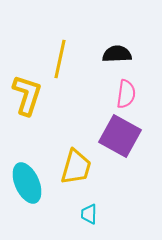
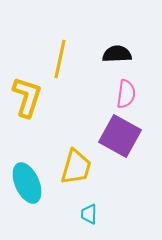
yellow L-shape: moved 2 px down
